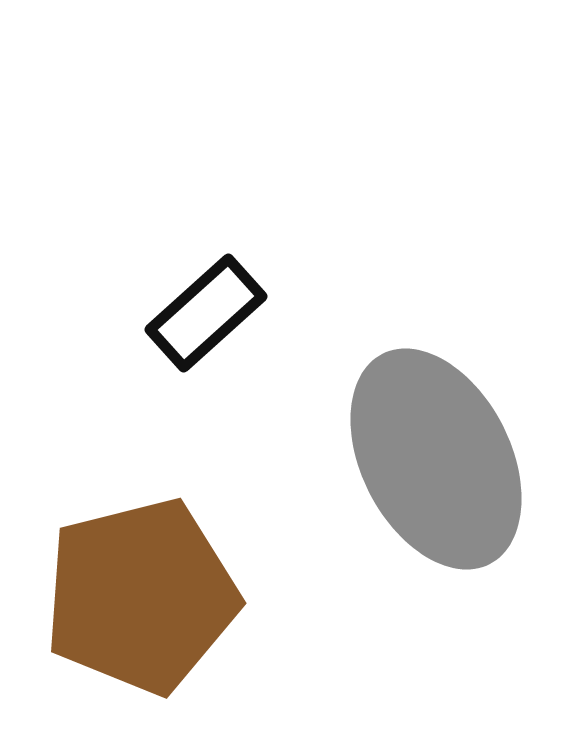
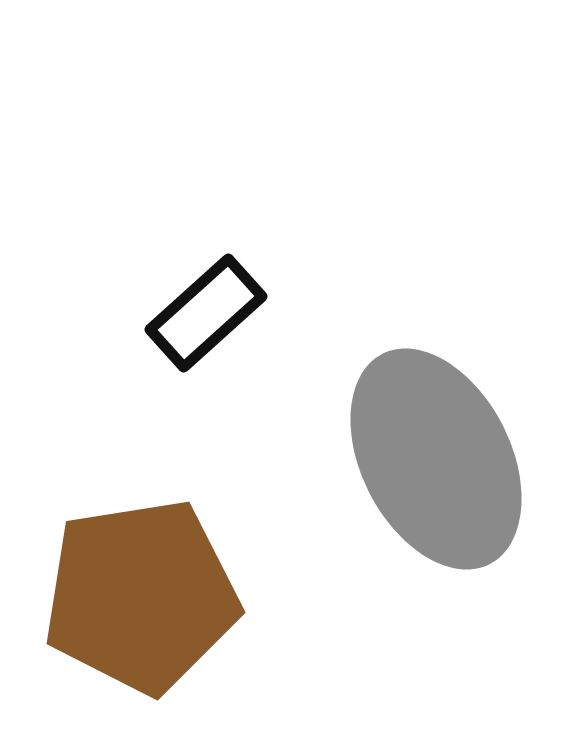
brown pentagon: rotated 5 degrees clockwise
